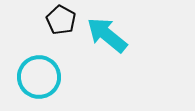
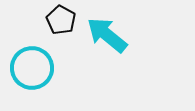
cyan circle: moved 7 px left, 9 px up
